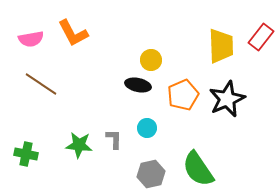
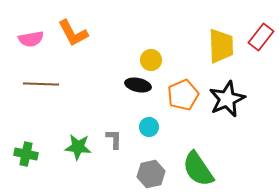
brown line: rotated 32 degrees counterclockwise
cyan circle: moved 2 px right, 1 px up
green star: moved 1 px left, 2 px down
